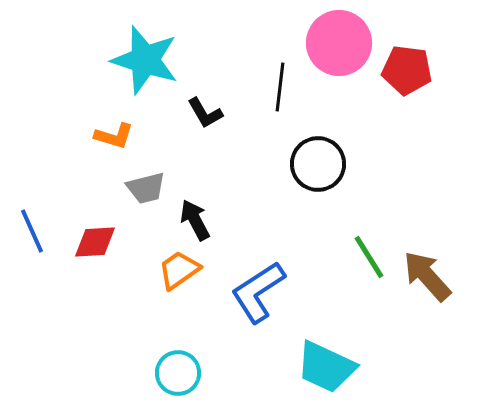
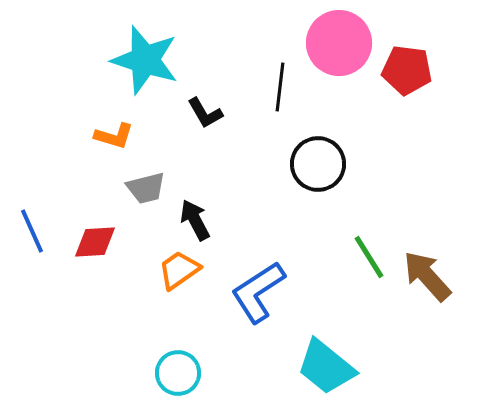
cyan trapezoid: rotated 14 degrees clockwise
